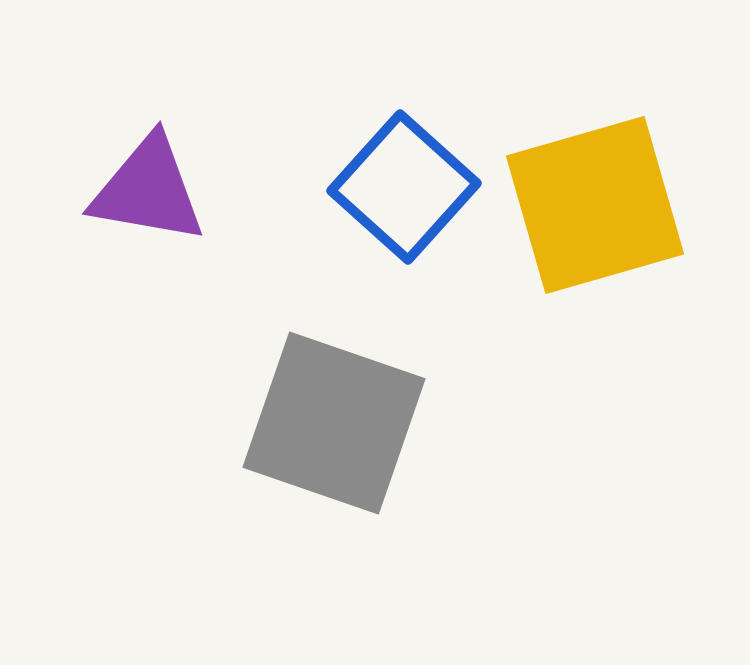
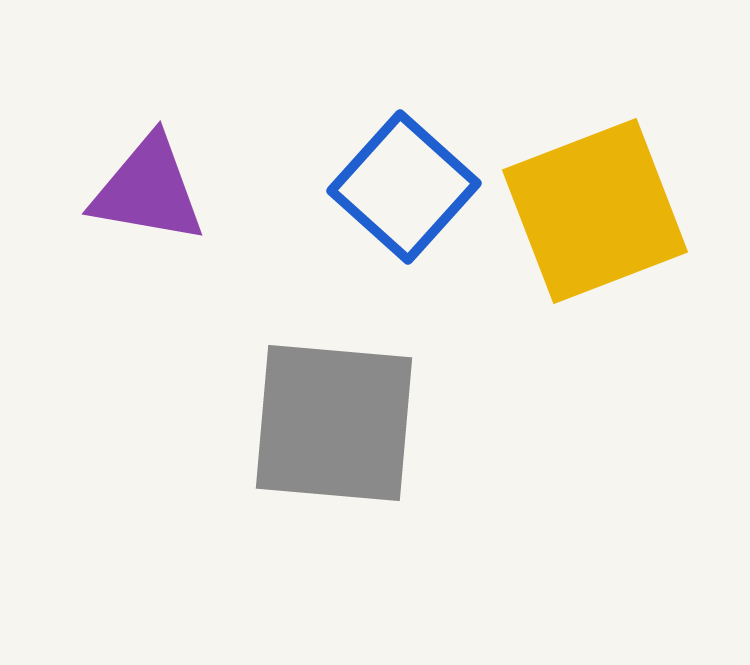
yellow square: moved 6 px down; rotated 5 degrees counterclockwise
gray square: rotated 14 degrees counterclockwise
